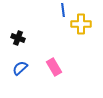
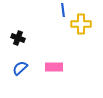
pink rectangle: rotated 60 degrees counterclockwise
